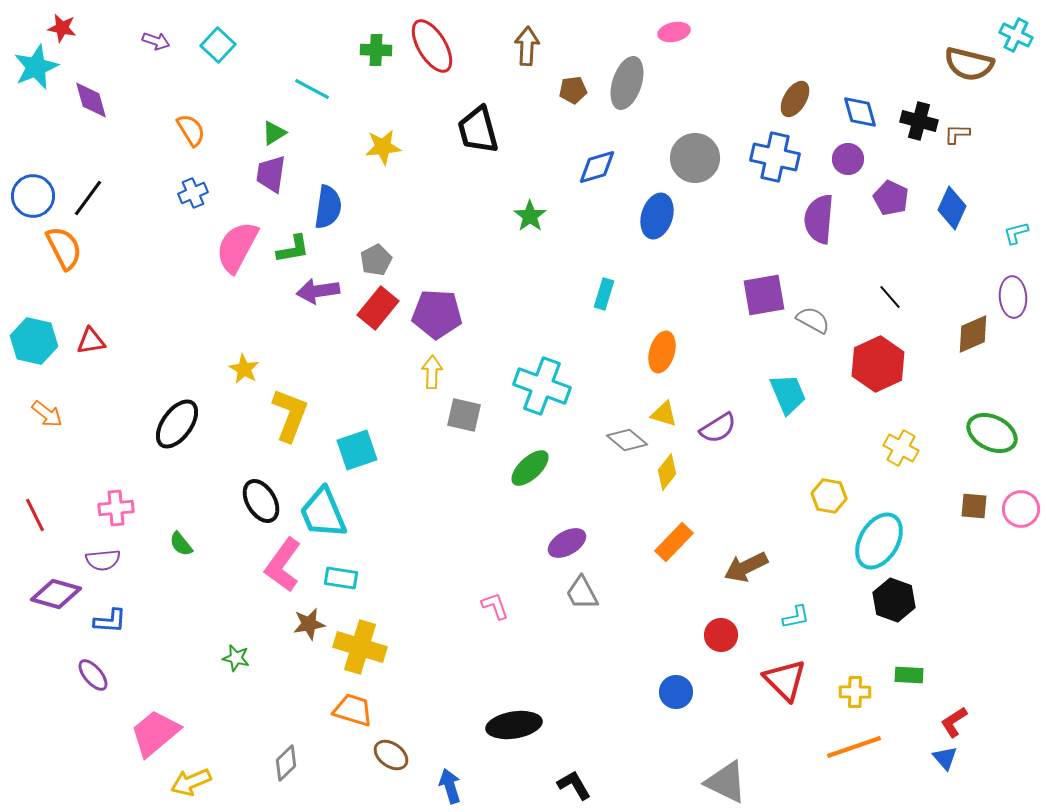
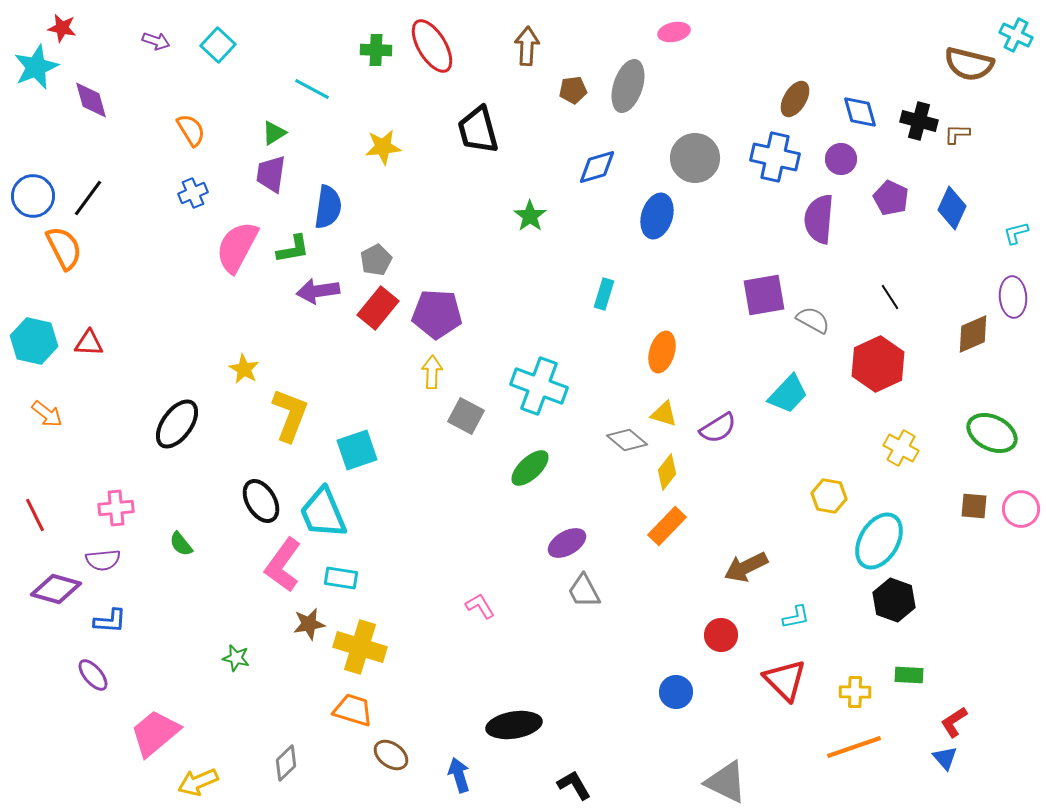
gray ellipse at (627, 83): moved 1 px right, 3 px down
purple circle at (848, 159): moved 7 px left
black line at (890, 297): rotated 8 degrees clockwise
red triangle at (91, 341): moved 2 px left, 2 px down; rotated 12 degrees clockwise
cyan cross at (542, 386): moved 3 px left
cyan trapezoid at (788, 394): rotated 66 degrees clockwise
gray square at (464, 415): moved 2 px right, 1 px down; rotated 15 degrees clockwise
orange rectangle at (674, 542): moved 7 px left, 16 px up
gray trapezoid at (582, 593): moved 2 px right, 2 px up
purple diamond at (56, 594): moved 5 px up
pink L-shape at (495, 606): moved 15 px left; rotated 12 degrees counterclockwise
yellow arrow at (191, 782): moved 7 px right
blue arrow at (450, 786): moved 9 px right, 11 px up
